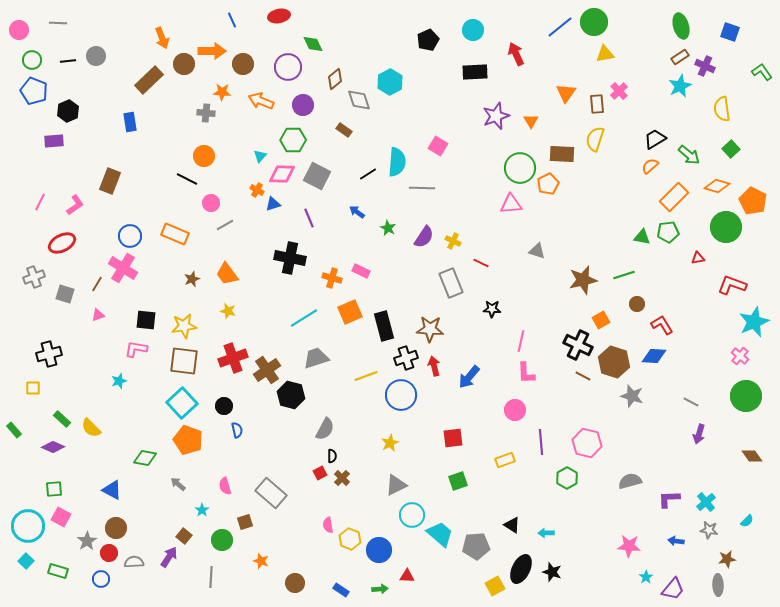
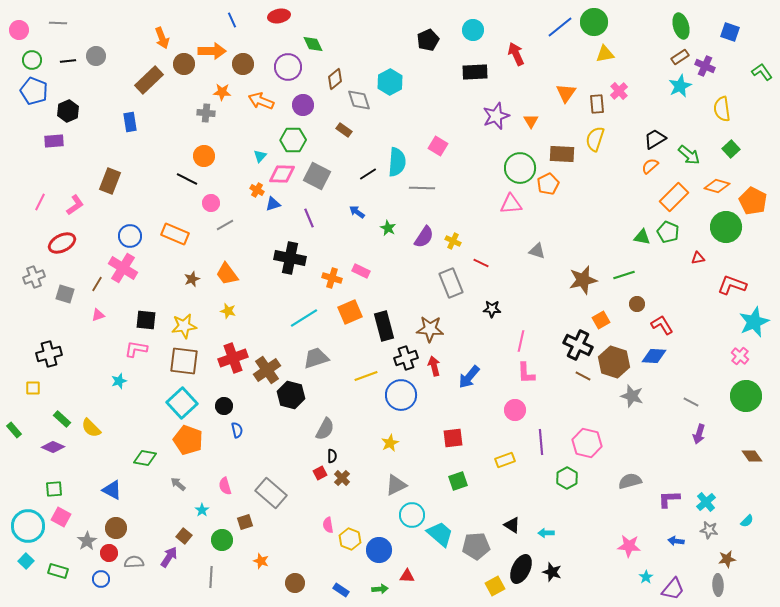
green pentagon at (668, 232): rotated 30 degrees clockwise
